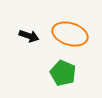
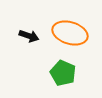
orange ellipse: moved 1 px up
